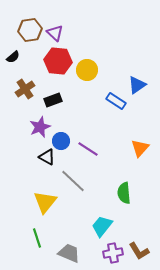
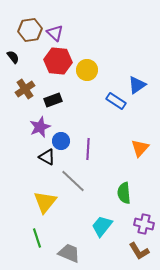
black semicircle: rotated 88 degrees counterclockwise
purple line: rotated 60 degrees clockwise
purple cross: moved 31 px right, 29 px up; rotated 24 degrees clockwise
